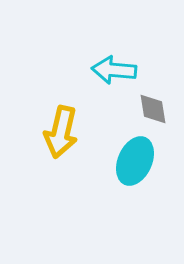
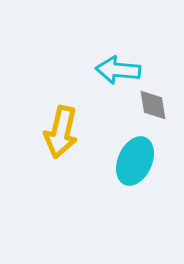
cyan arrow: moved 4 px right
gray diamond: moved 4 px up
